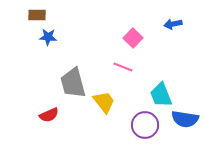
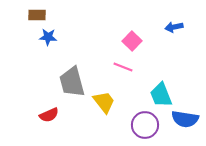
blue arrow: moved 1 px right, 3 px down
pink square: moved 1 px left, 3 px down
gray trapezoid: moved 1 px left, 1 px up
